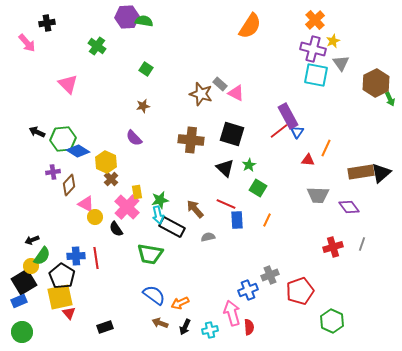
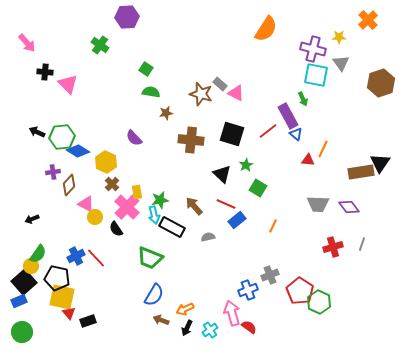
orange cross at (315, 20): moved 53 px right
green semicircle at (144, 21): moved 7 px right, 71 px down
black cross at (47, 23): moved 2 px left, 49 px down; rotated 14 degrees clockwise
orange semicircle at (250, 26): moved 16 px right, 3 px down
yellow star at (333, 41): moved 6 px right, 4 px up; rotated 24 degrees clockwise
green cross at (97, 46): moved 3 px right, 1 px up
brown hexagon at (376, 83): moved 5 px right; rotated 8 degrees clockwise
green arrow at (390, 99): moved 87 px left
brown star at (143, 106): moved 23 px right, 7 px down
red line at (279, 131): moved 11 px left
blue triangle at (297, 132): moved 1 px left, 2 px down; rotated 24 degrees counterclockwise
green hexagon at (63, 139): moved 1 px left, 2 px up
orange line at (326, 148): moved 3 px left, 1 px down
green star at (249, 165): moved 3 px left
black triangle at (225, 168): moved 3 px left, 6 px down
black triangle at (381, 173): moved 1 px left, 10 px up; rotated 15 degrees counterclockwise
brown cross at (111, 179): moved 1 px right, 5 px down
gray trapezoid at (318, 195): moved 9 px down
brown arrow at (195, 209): moved 1 px left, 3 px up
cyan arrow at (158, 215): moved 4 px left
blue rectangle at (237, 220): rotated 54 degrees clockwise
orange line at (267, 220): moved 6 px right, 6 px down
black arrow at (32, 240): moved 21 px up
green trapezoid at (150, 254): moved 4 px down; rotated 12 degrees clockwise
green semicircle at (42, 256): moved 4 px left, 2 px up
blue cross at (76, 256): rotated 24 degrees counterclockwise
red line at (96, 258): rotated 35 degrees counterclockwise
black pentagon at (62, 276): moved 5 px left, 2 px down; rotated 20 degrees counterclockwise
black square at (24, 282): rotated 10 degrees counterclockwise
red pentagon at (300, 291): rotated 20 degrees counterclockwise
blue semicircle at (154, 295): rotated 85 degrees clockwise
yellow square at (60, 297): moved 2 px right; rotated 24 degrees clockwise
orange arrow at (180, 303): moved 5 px right, 6 px down
green hexagon at (332, 321): moved 13 px left, 19 px up
brown arrow at (160, 323): moved 1 px right, 3 px up
black rectangle at (105, 327): moved 17 px left, 6 px up
black arrow at (185, 327): moved 2 px right, 1 px down
red semicircle at (249, 327): rotated 49 degrees counterclockwise
cyan cross at (210, 330): rotated 21 degrees counterclockwise
